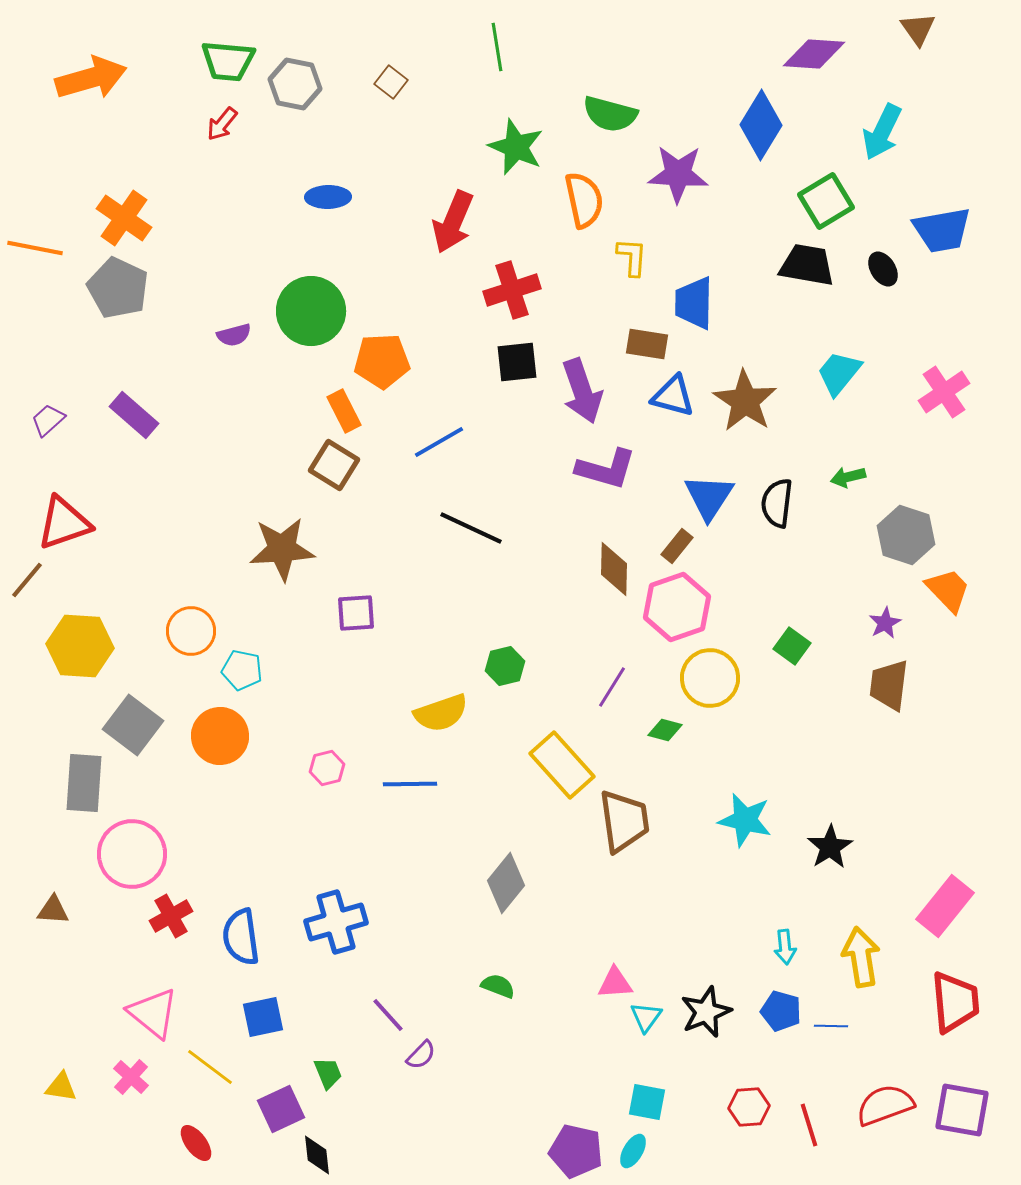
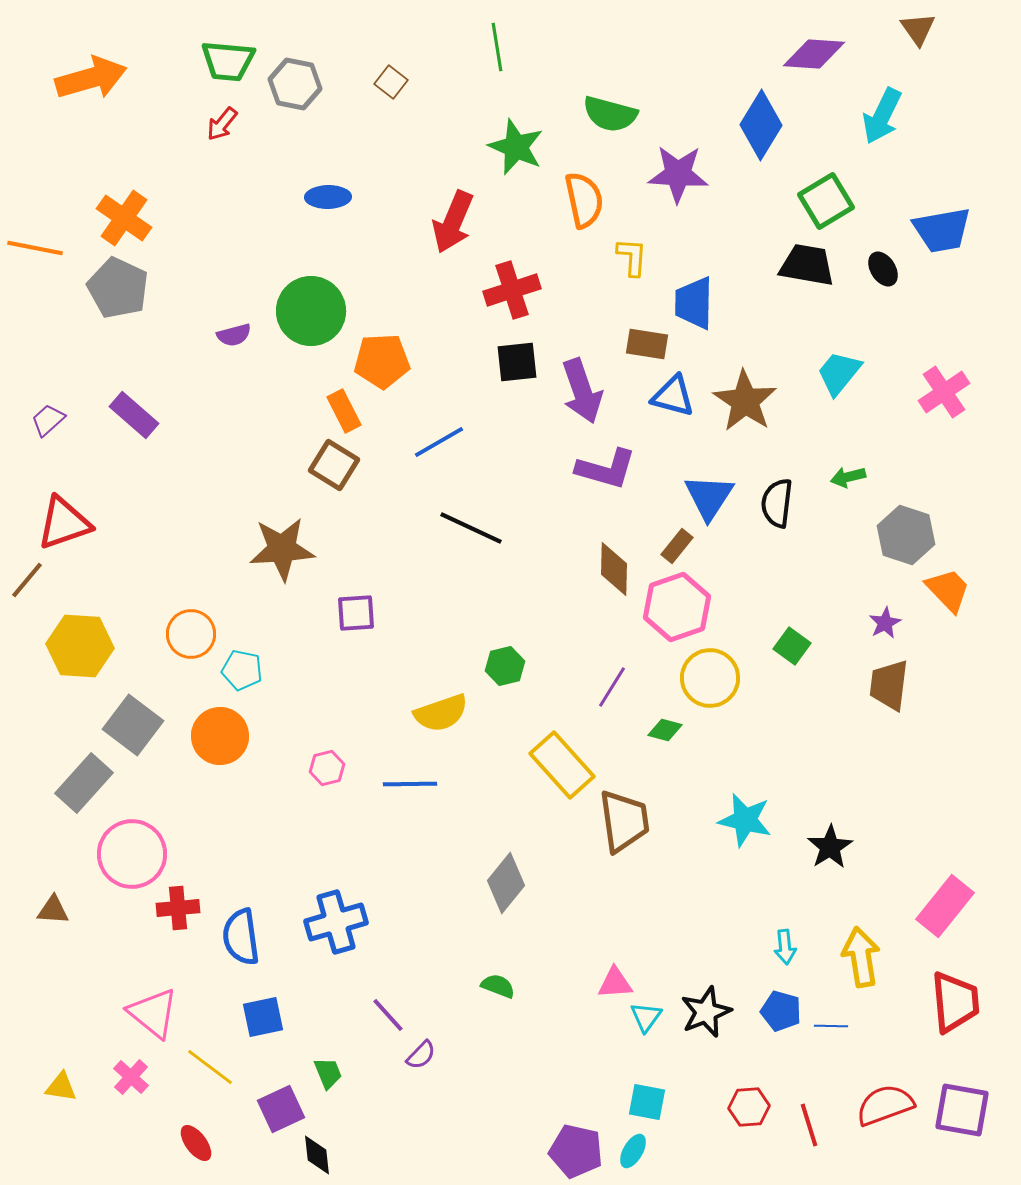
cyan arrow at (882, 132): moved 16 px up
orange circle at (191, 631): moved 3 px down
gray rectangle at (84, 783): rotated 38 degrees clockwise
red cross at (171, 916): moved 7 px right, 8 px up; rotated 24 degrees clockwise
